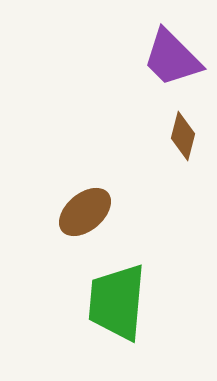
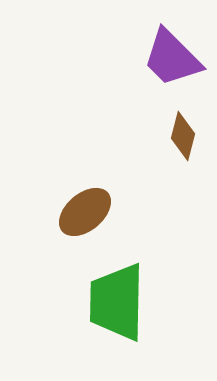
green trapezoid: rotated 4 degrees counterclockwise
